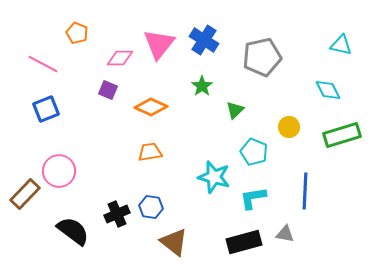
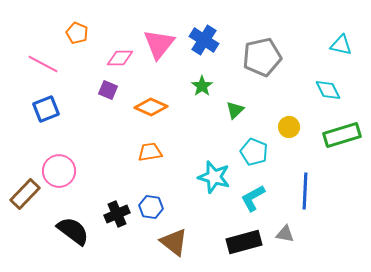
cyan L-shape: rotated 20 degrees counterclockwise
